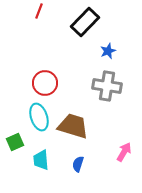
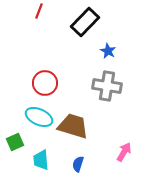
blue star: rotated 21 degrees counterclockwise
cyan ellipse: rotated 48 degrees counterclockwise
